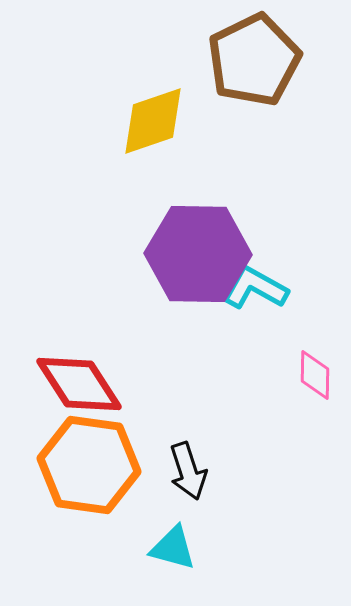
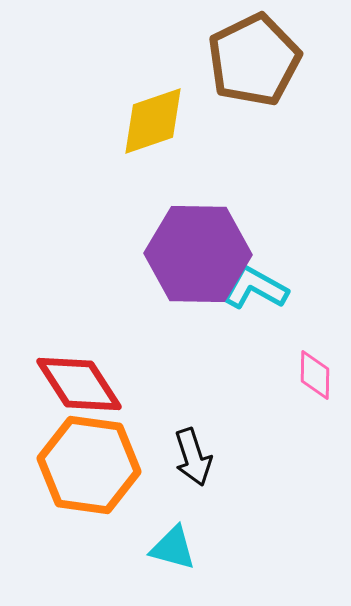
black arrow: moved 5 px right, 14 px up
